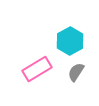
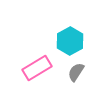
pink rectangle: moved 1 px up
